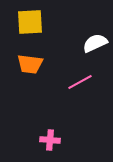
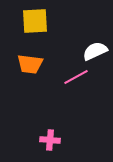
yellow square: moved 5 px right, 1 px up
white semicircle: moved 8 px down
pink line: moved 4 px left, 5 px up
